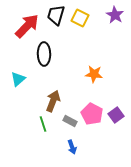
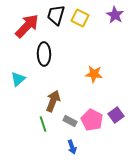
pink pentagon: moved 6 px down
